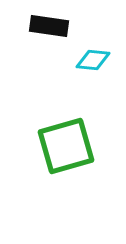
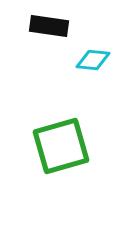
green square: moved 5 px left
